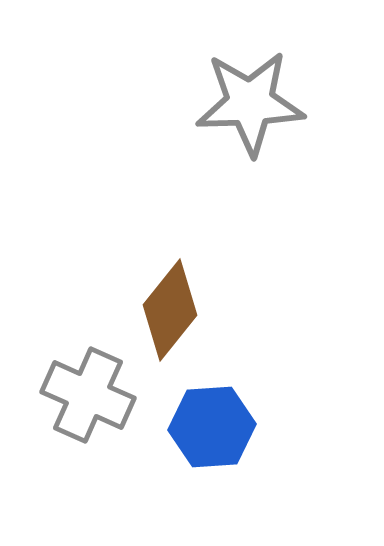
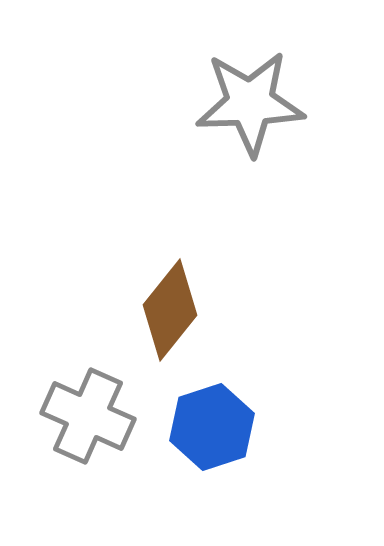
gray cross: moved 21 px down
blue hexagon: rotated 14 degrees counterclockwise
